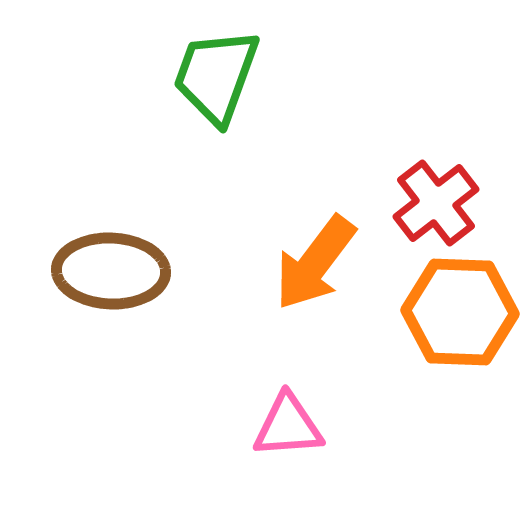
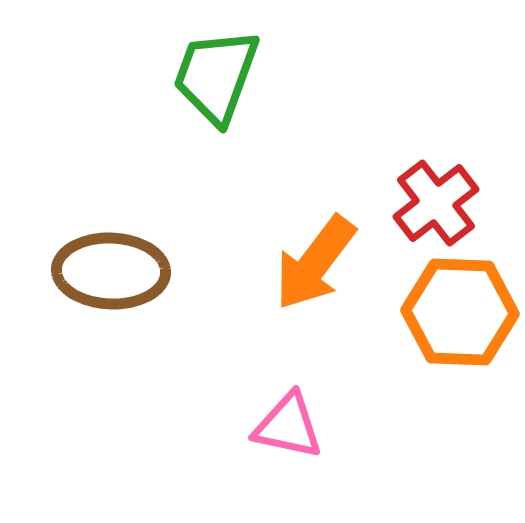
pink triangle: rotated 16 degrees clockwise
